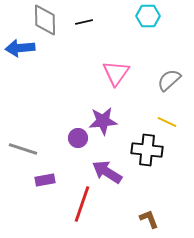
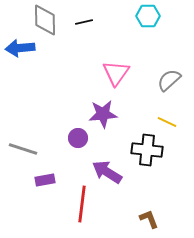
purple star: moved 7 px up
red line: rotated 12 degrees counterclockwise
